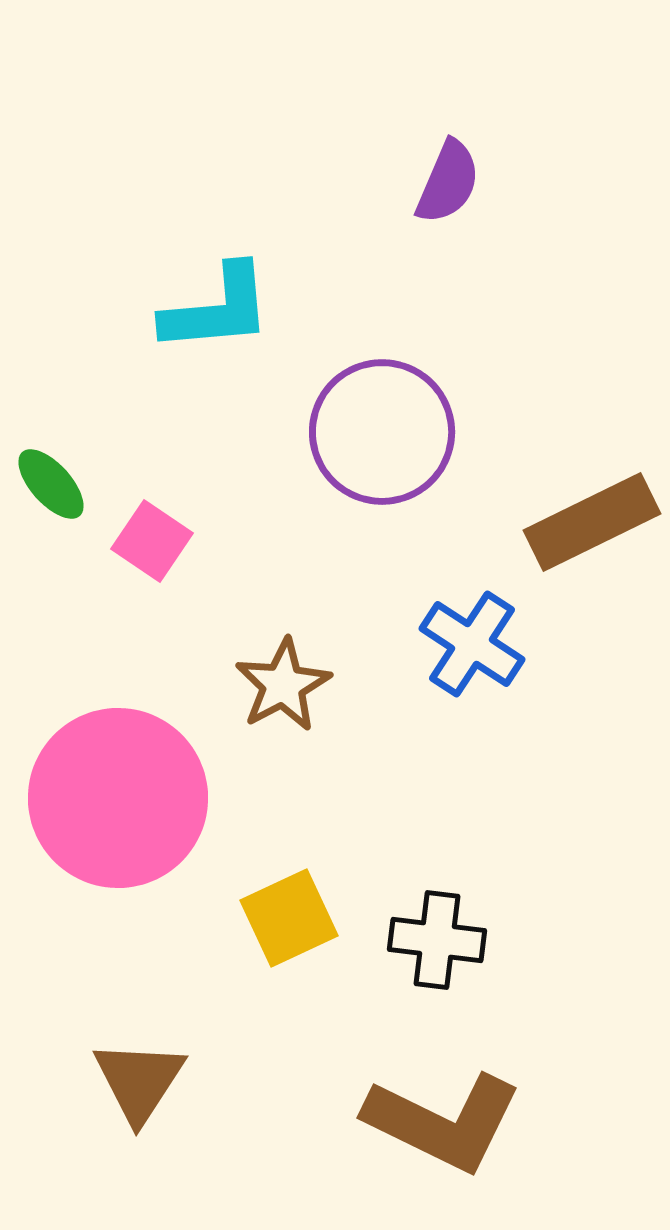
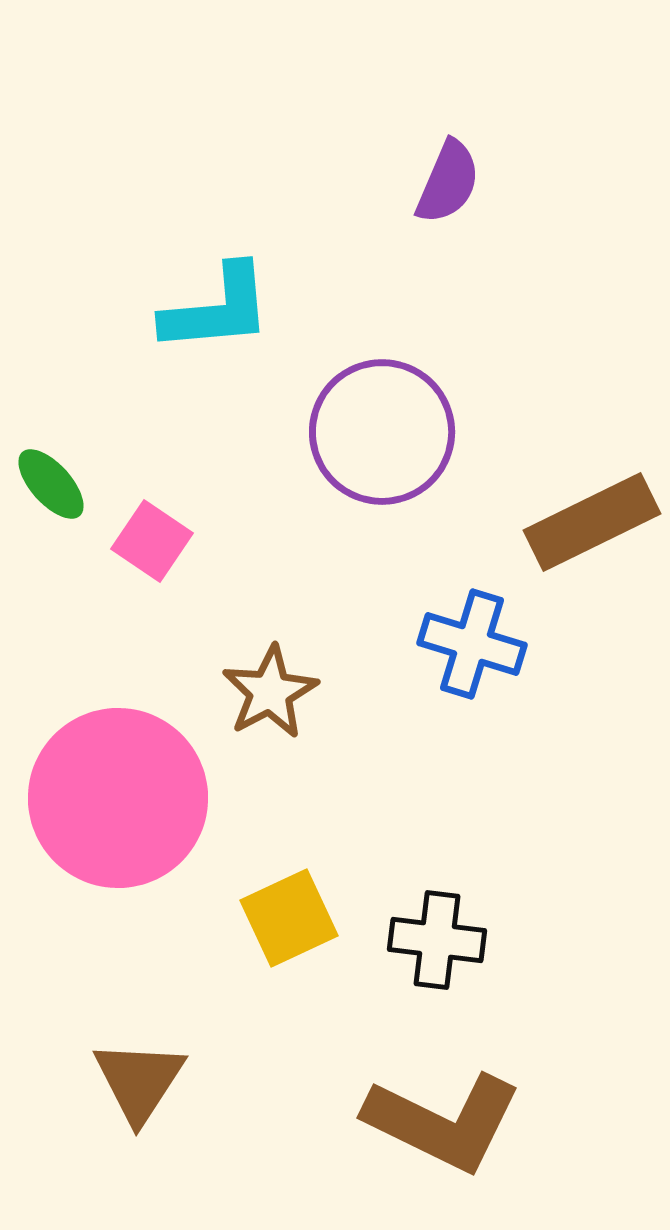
blue cross: rotated 16 degrees counterclockwise
brown star: moved 13 px left, 7 px down
